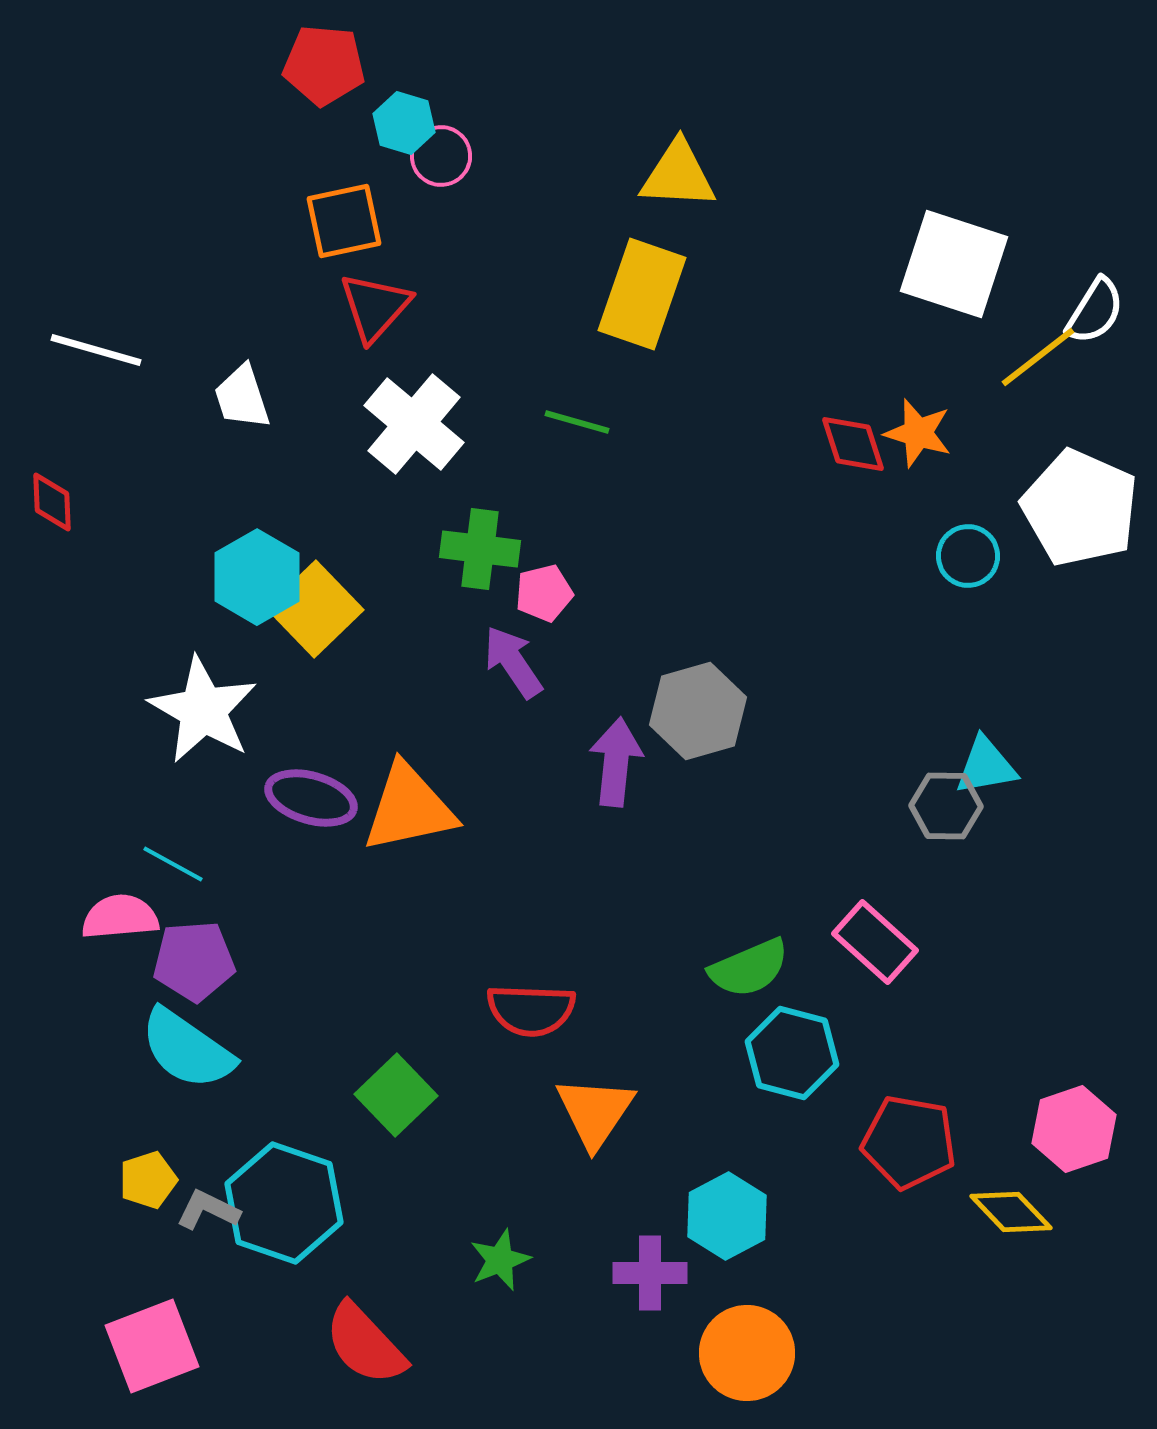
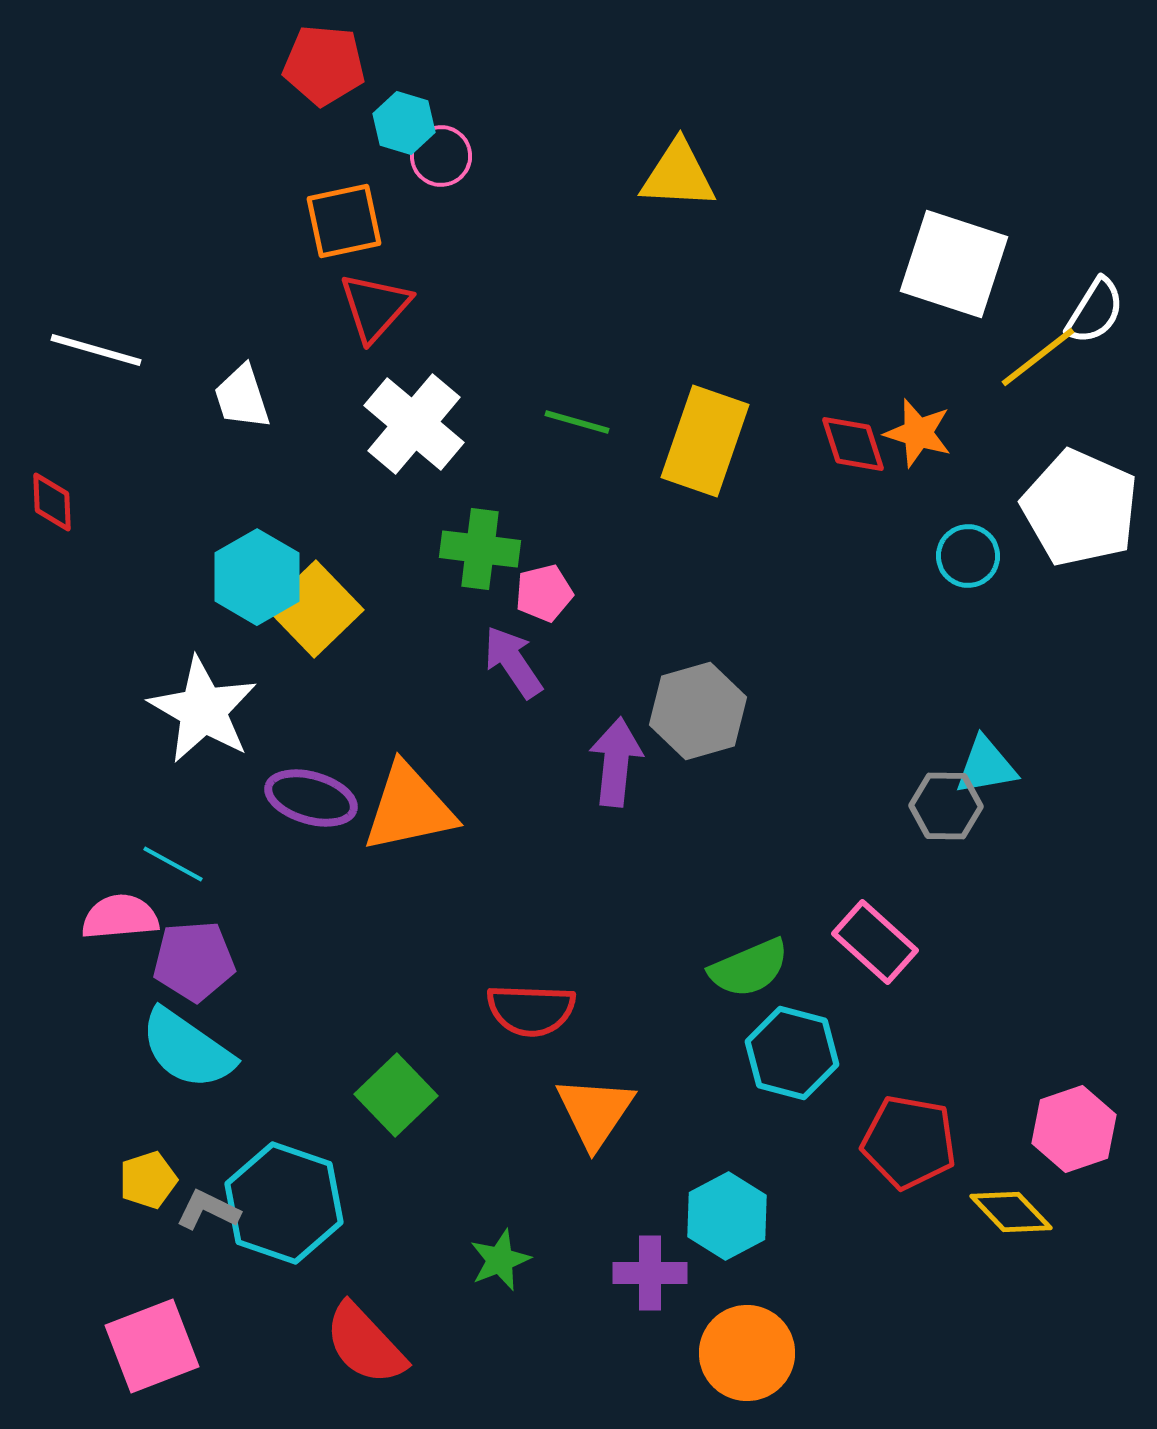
yellow rectangle at (642, 294): moved 63 px right, 147 px down
